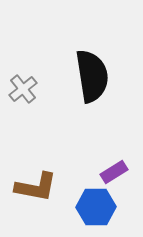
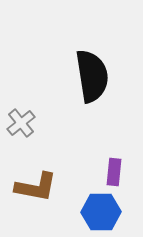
gray cross: moved 2 px left, 34 px down
purple rectangle: rotated 52 degrees counterclockwise
blue hexagon: moved 5 px right, 5 px down
